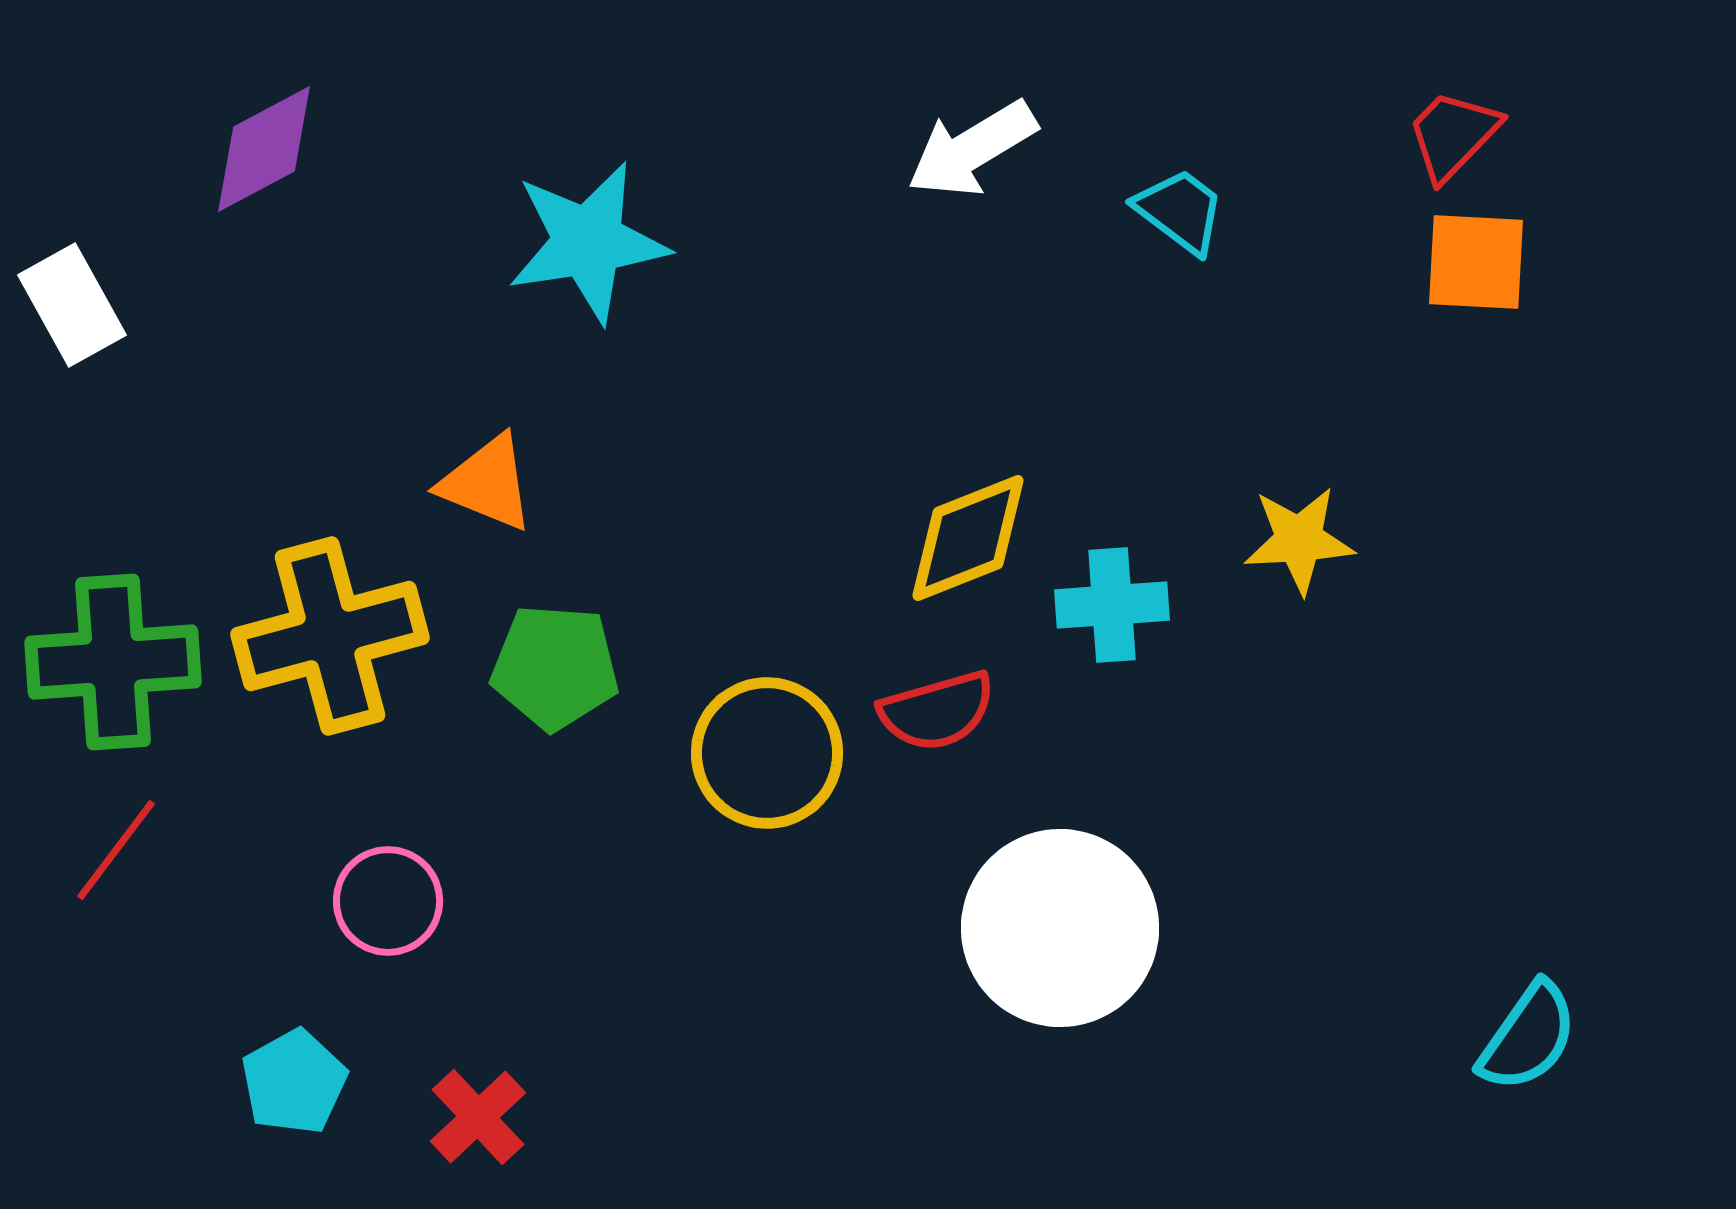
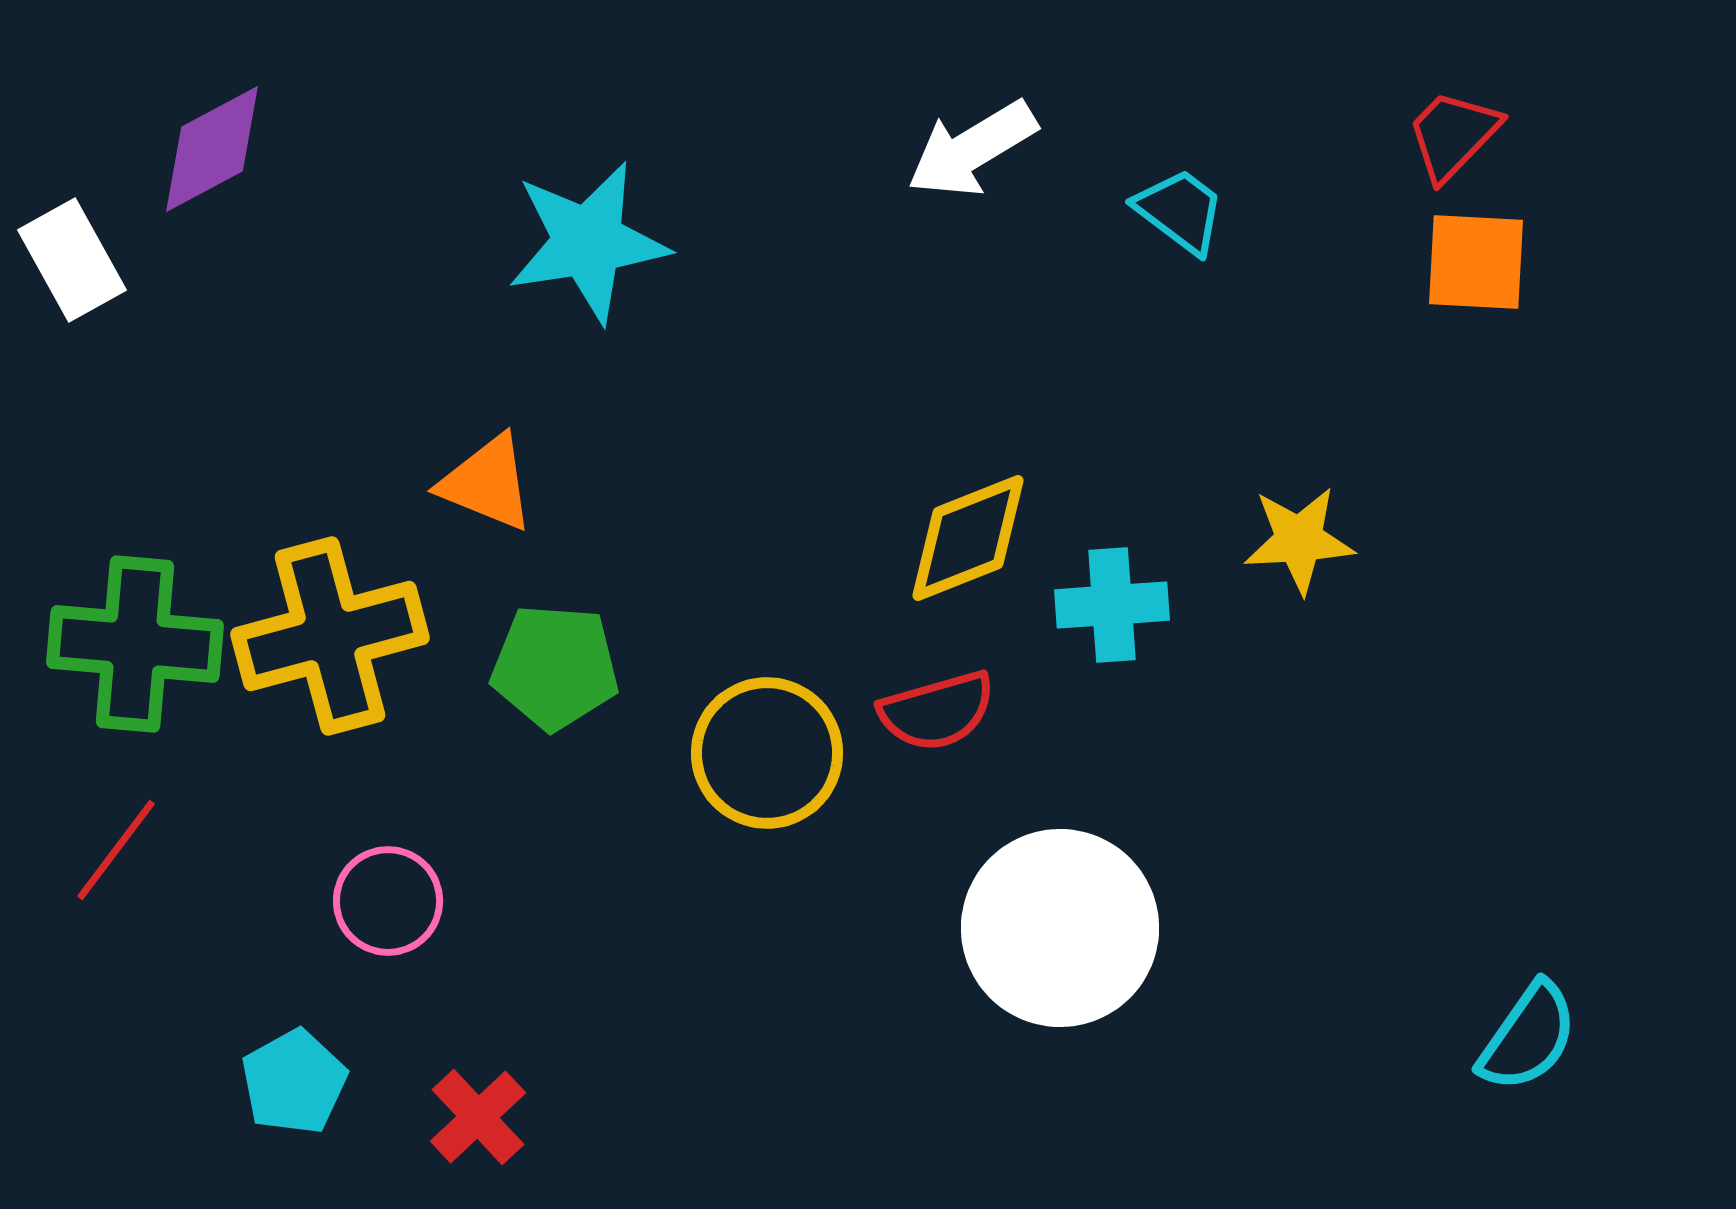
purple diamond: moved 52 px left
white rectangle: moved 45 px up
green cross: moved 22 px right, 18 px up; rotated 9 degrees clockwise
